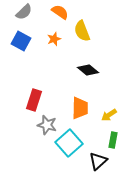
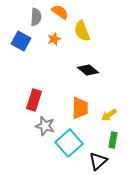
gray semicircle: moved 12 px right, 5 px down; rotated 42 degrees counterclockwise
gray star: moved 2 px left, 1 px down
